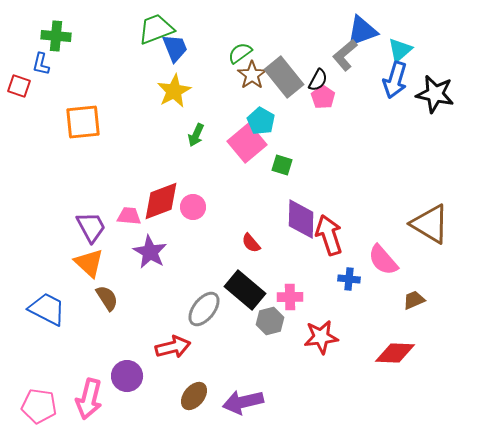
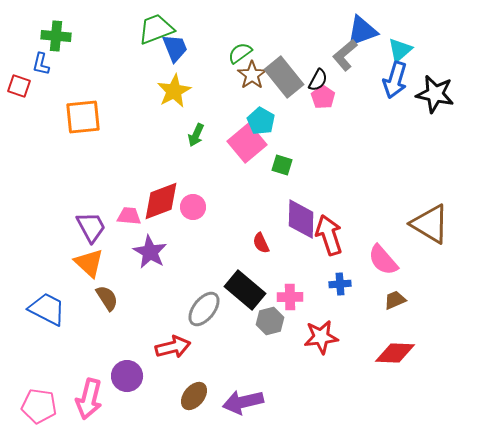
orange square at (83, 122): moved 5 px up
red semicircle at (251, 243): moved 10 px right; rotated 15 degrees clockwise
blue cross at (349, 279): moved 9 px left, 5 px down; rotated 10 degrees counterclockwise
brown trapezoid at (414, 300): moved 19 px left
